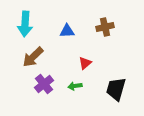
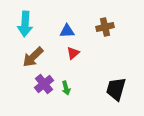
red triangle: moved 12 px left, 10 px up
green arrow: moved 9 px left, 2 px down; rotated 96 degrees counterclockwise
